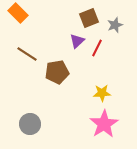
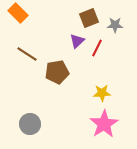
gray star: rotated 21 degrees clockwise
